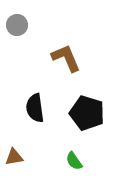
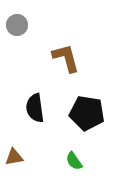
brown L-shape: rotated 8 degrees clockwise
black pentagon: rotated 8 degrees counterclockwise
